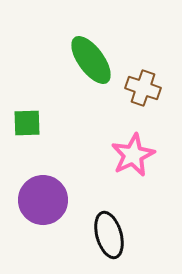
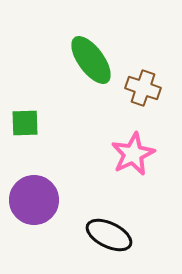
green square: moved 2 px left
pink star: moved 1 px up
purple circle: moved 9 px left
black ellipse: rotated 48 degrees counterclockwise
